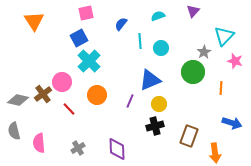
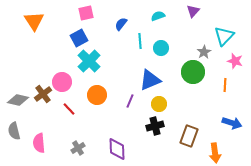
orange line: moved 4 px right, 3 px up
